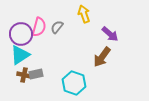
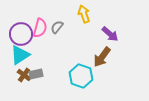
pink semicircle: moved 1 px right, 1 px down
brown cross: rotated 24 degrees clockwise
cyan hexagon: moved 7 px right, 7 px up
